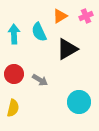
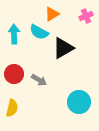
orange triangle: moved 8 px left, 2 px up
cyan semicircle: rotated 36 degrees counterclockwise
black triangle: moved 4 px left, 1 px up
gray arrow: moved 1 px left
yellow semicircle: moved 1 px left
